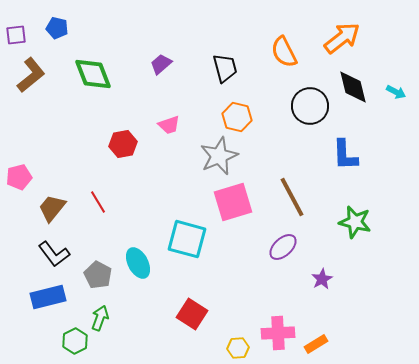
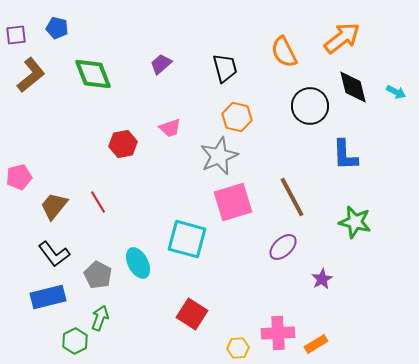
pink trapezoid: moved 1 px right, 3 px down
brown trapezoid: moved 2 px right, 2 px up
